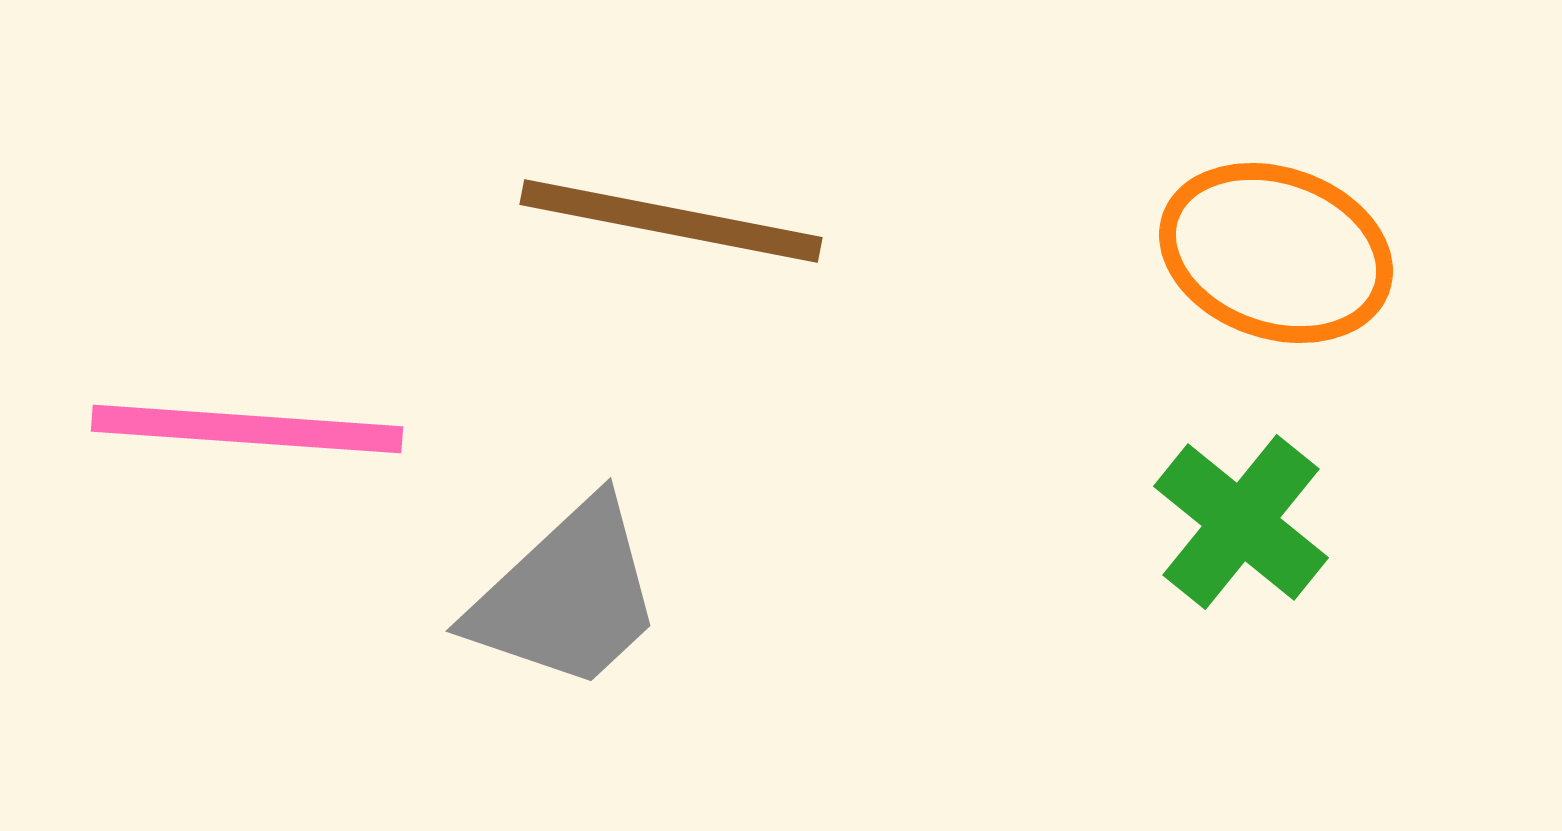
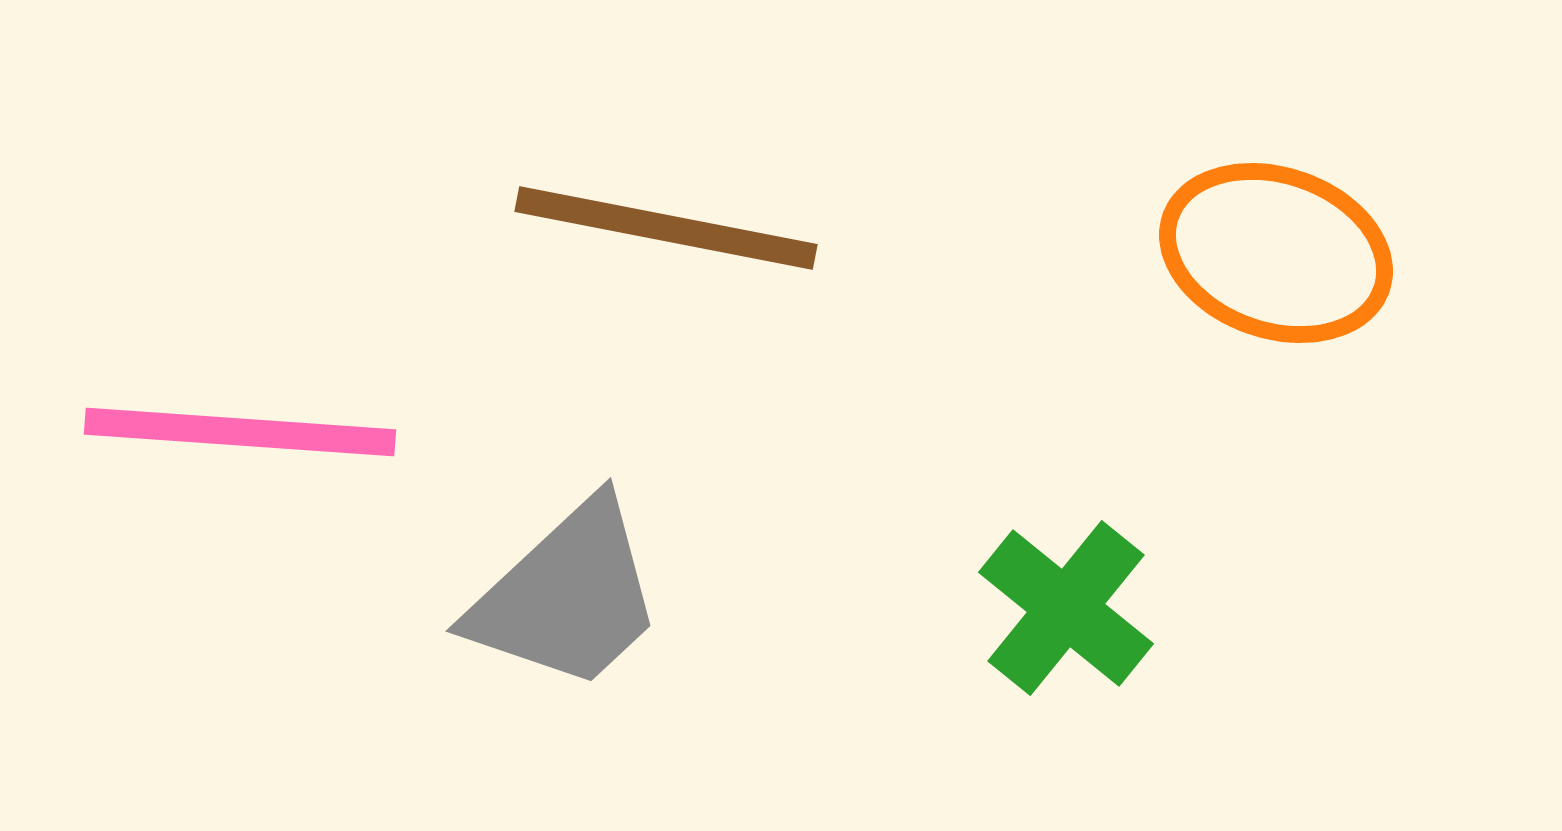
brown line: moved 5 px left, 7 px down
pink line: moved 7 px left, 3 px down
green cross: moved 175 px left, 86 px down
